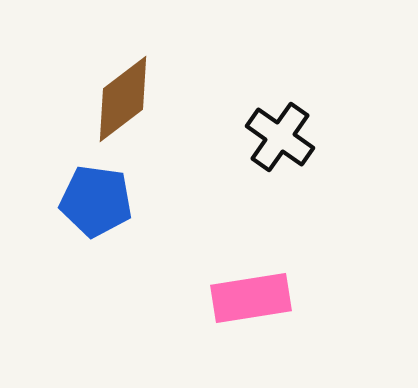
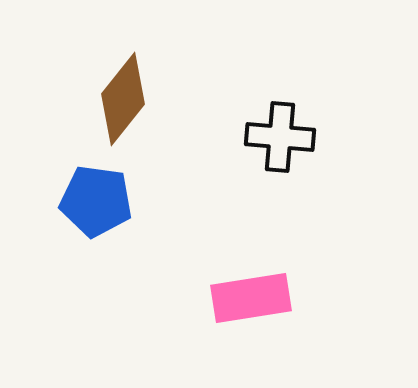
brown diamond: rotated 14 degrees counterclockwise
black cross: rotated 30 degrees counterclockwise
